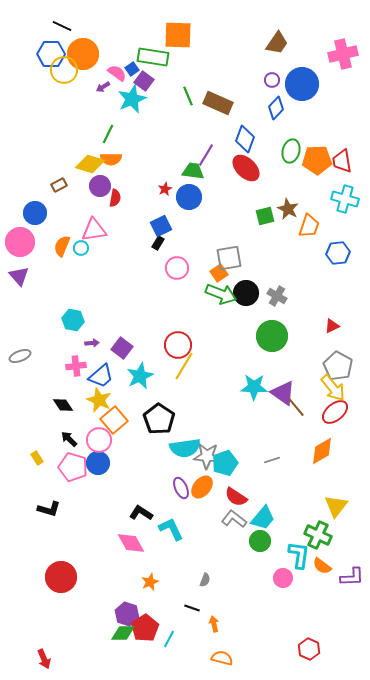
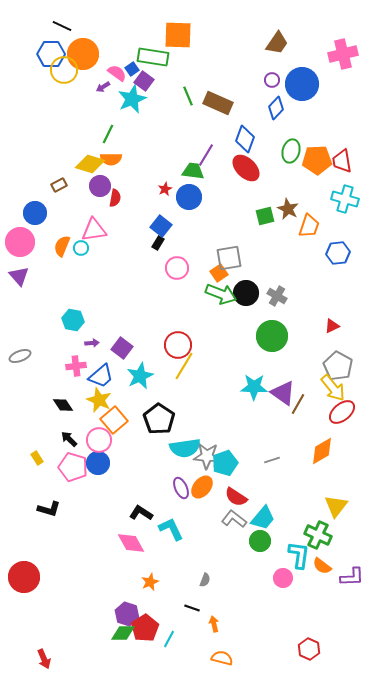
blue square at (161, 226): rotated 25 degrees counterclockwise
brown line at (296, 407): moved 2 px right, 3 px up; rotated 70 degrees clockwise
red ellipse at (335, 412): moved 7 px right
red circle at (61, 577): moved 37 px left
